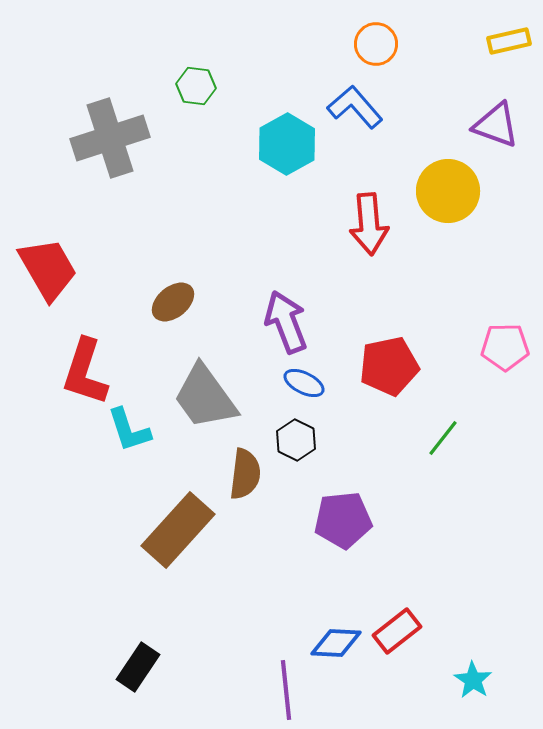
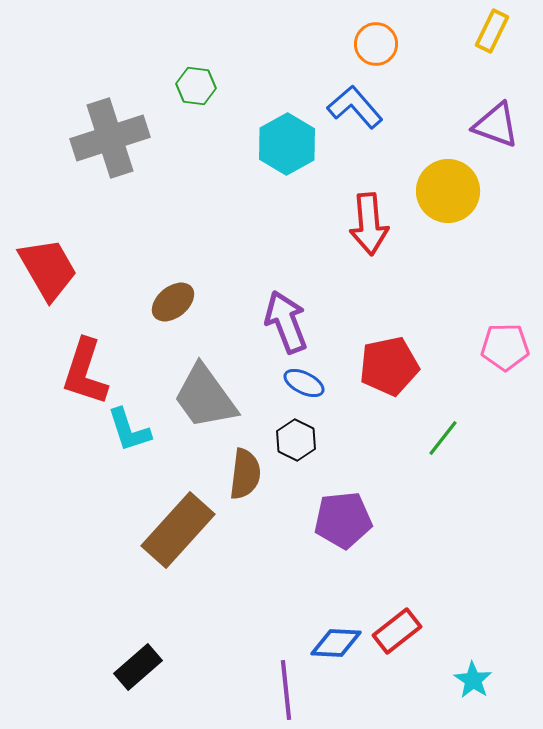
yellow rectangle: moved 17 px left, 10 px up; rotated 51 degrees counterclockwise
black rectangle: rotated 15 degrees clockwise
